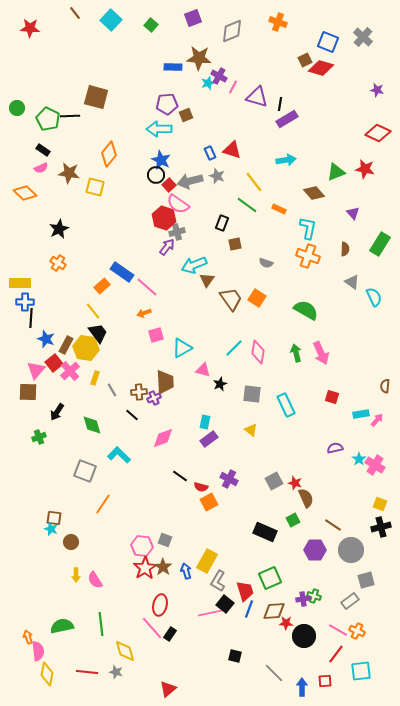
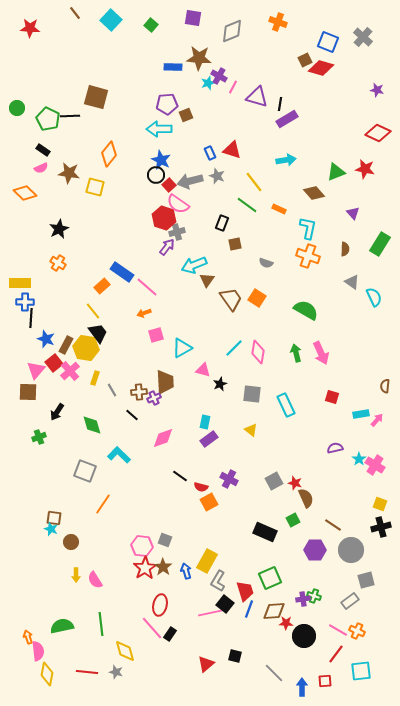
purple square at (193, 18): rotated 30 degrees clockwise
red triangle at (168, 689): moved 38 px right, 25 px up
